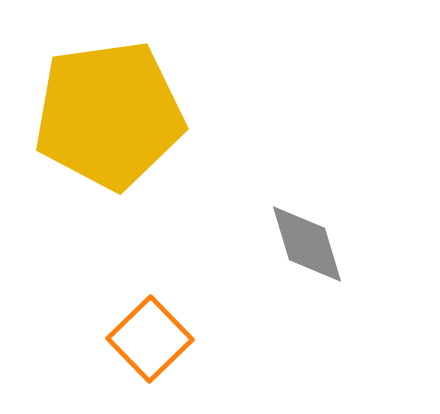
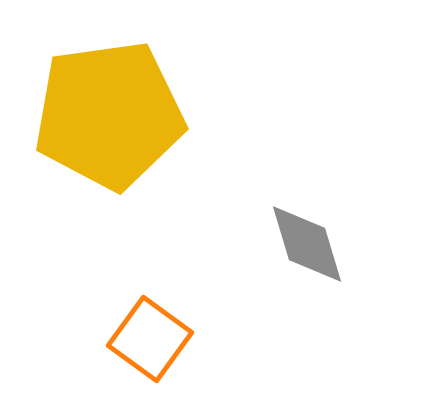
orange square: rotated 10 degrees counterclockwise
